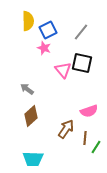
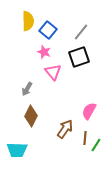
blue square: rotated 24 degrees counterclockwise
pink star: moved 4 px down
black square: moved 3 px left, 6 px up; rotated 30 degrees counterclockwise
pink triangle: moved 10 px left, 2 px down
gray arrow: rotated 96 degrees counterclockwise
pink semicircle: rotated 138 degrees clockwise
brown diamond: rotated 20 degrees counterclockwise
brown arrow: moved 1 px left
green line: moved 2 px up
cyan trapezoid: moved 16 px left, 9 px up
